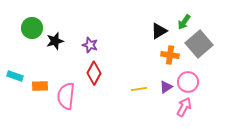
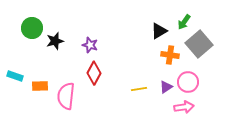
pink arrow: rotated 54 degrees clockwise
